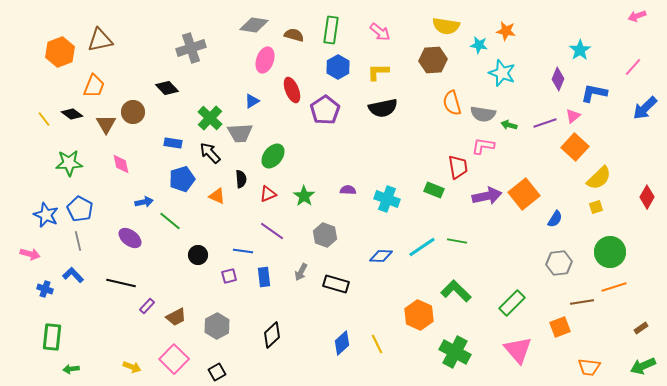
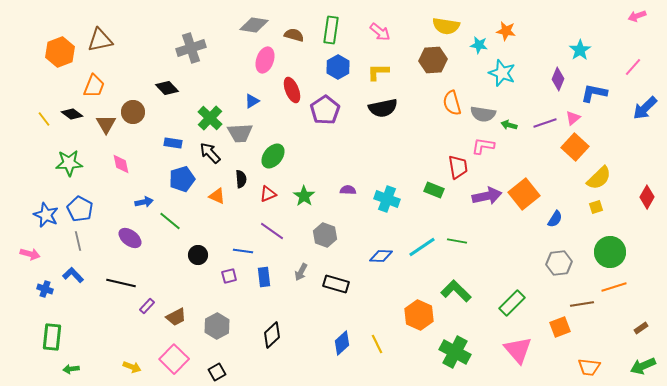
pink triangle at (573, 116): moved 2 px down
brown line at (582, 302): moved 2 px down
